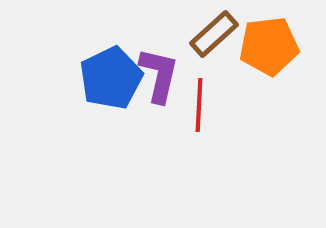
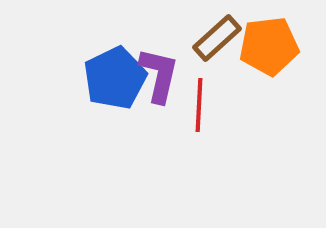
brown rectangle: moved 3 px right, 4 px down
blue pentagon: moved 4 px right
